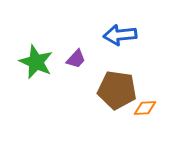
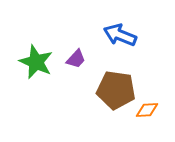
blue arrow: rotated 28 degrees clockwise
brown pentagon: moved 1 px left
orange diamond: moved 2 px right, 2 px down
